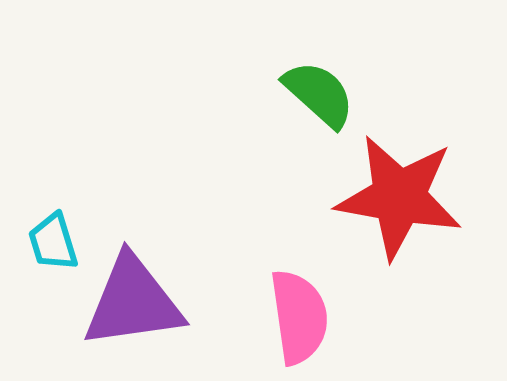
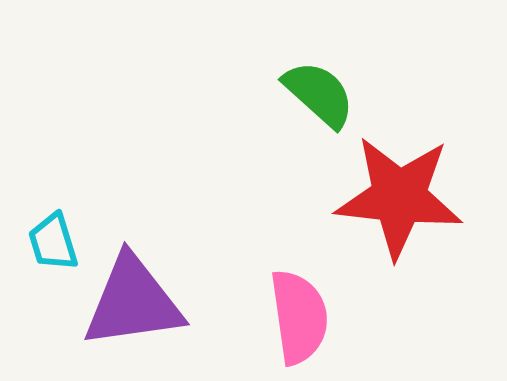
red star: rotated 4 degrees counterclockwise
